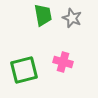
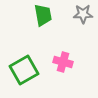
gray star: moved 11 px right, 4 px up; rotated 24 degrees counterclockwise
green square: rotated 16 degrees counterclockwise
